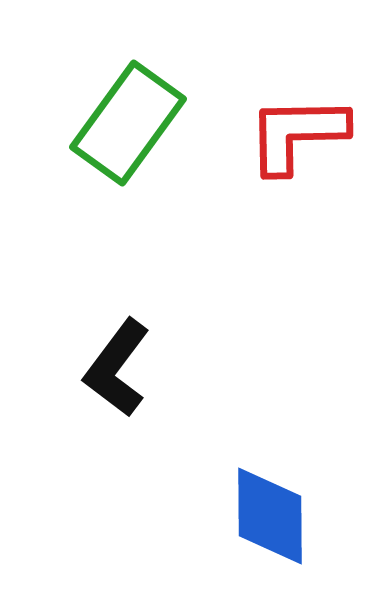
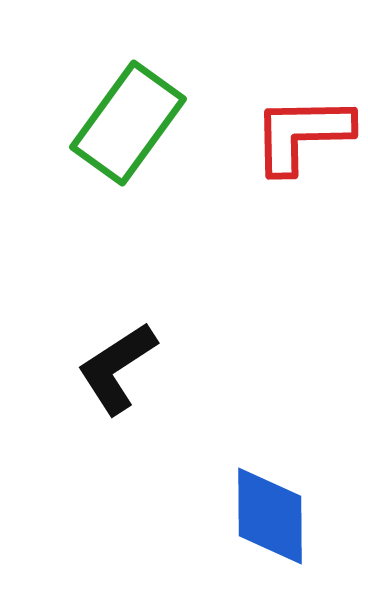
red L-shape: moved 5 px right
black L-shape: rotated 20 degrees clockwise
